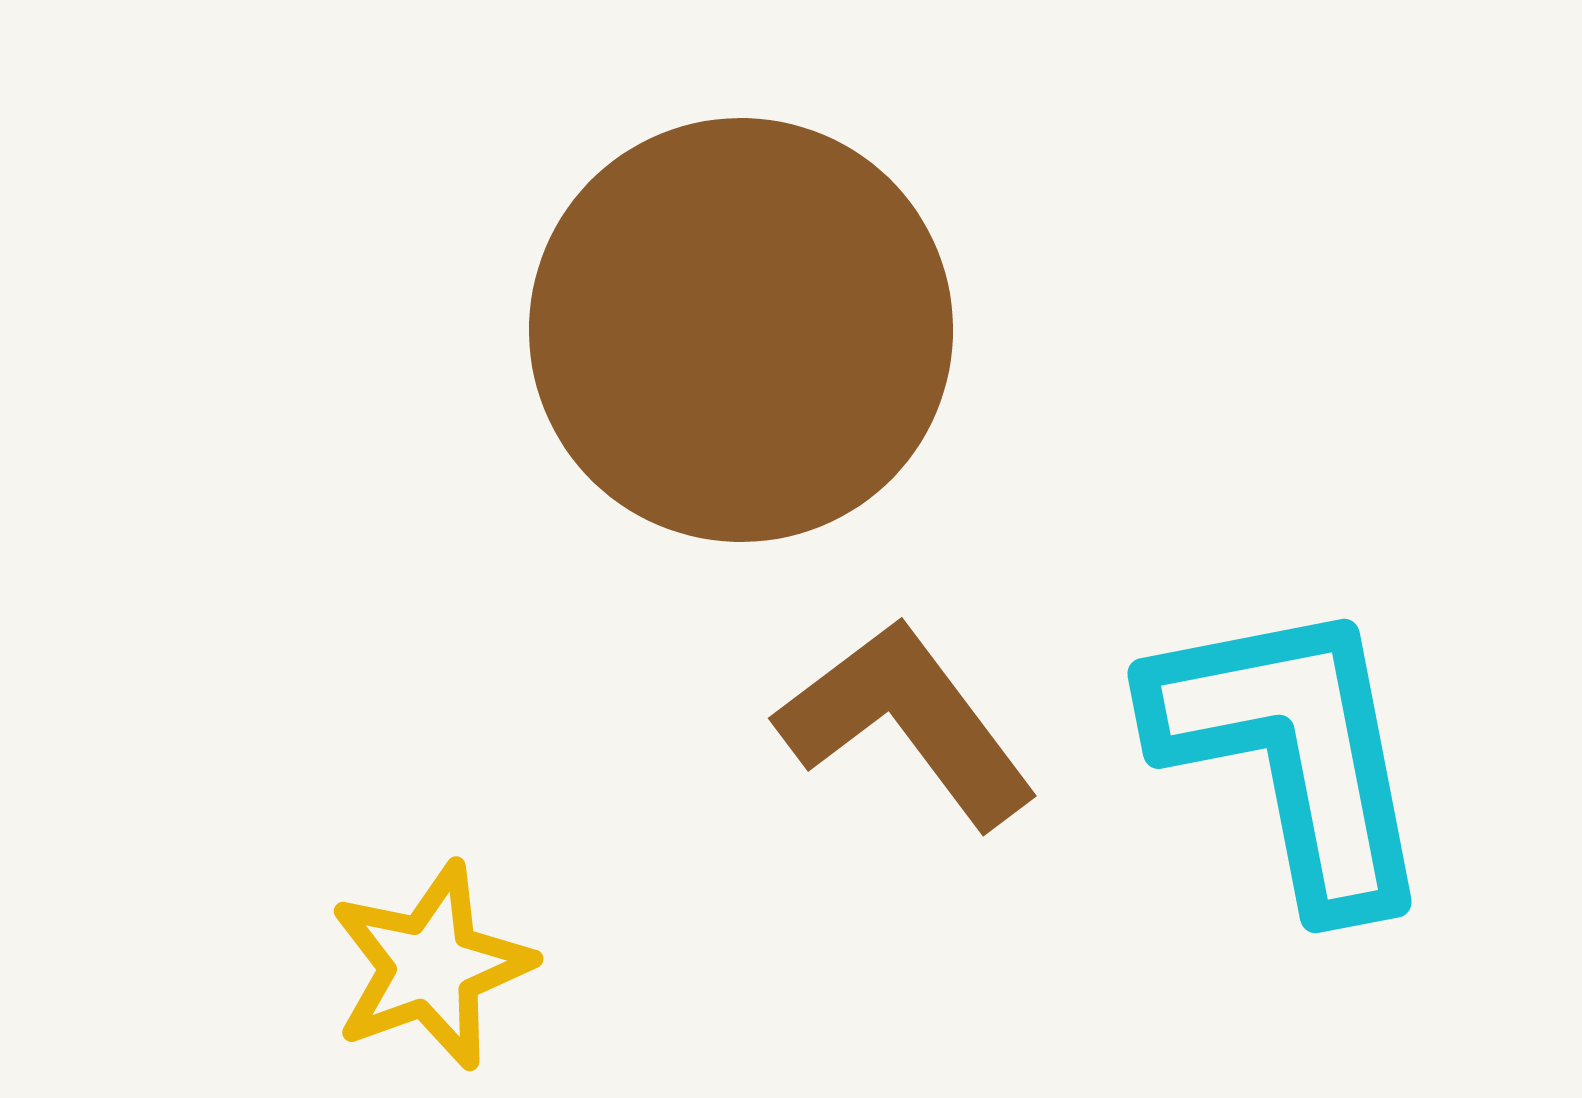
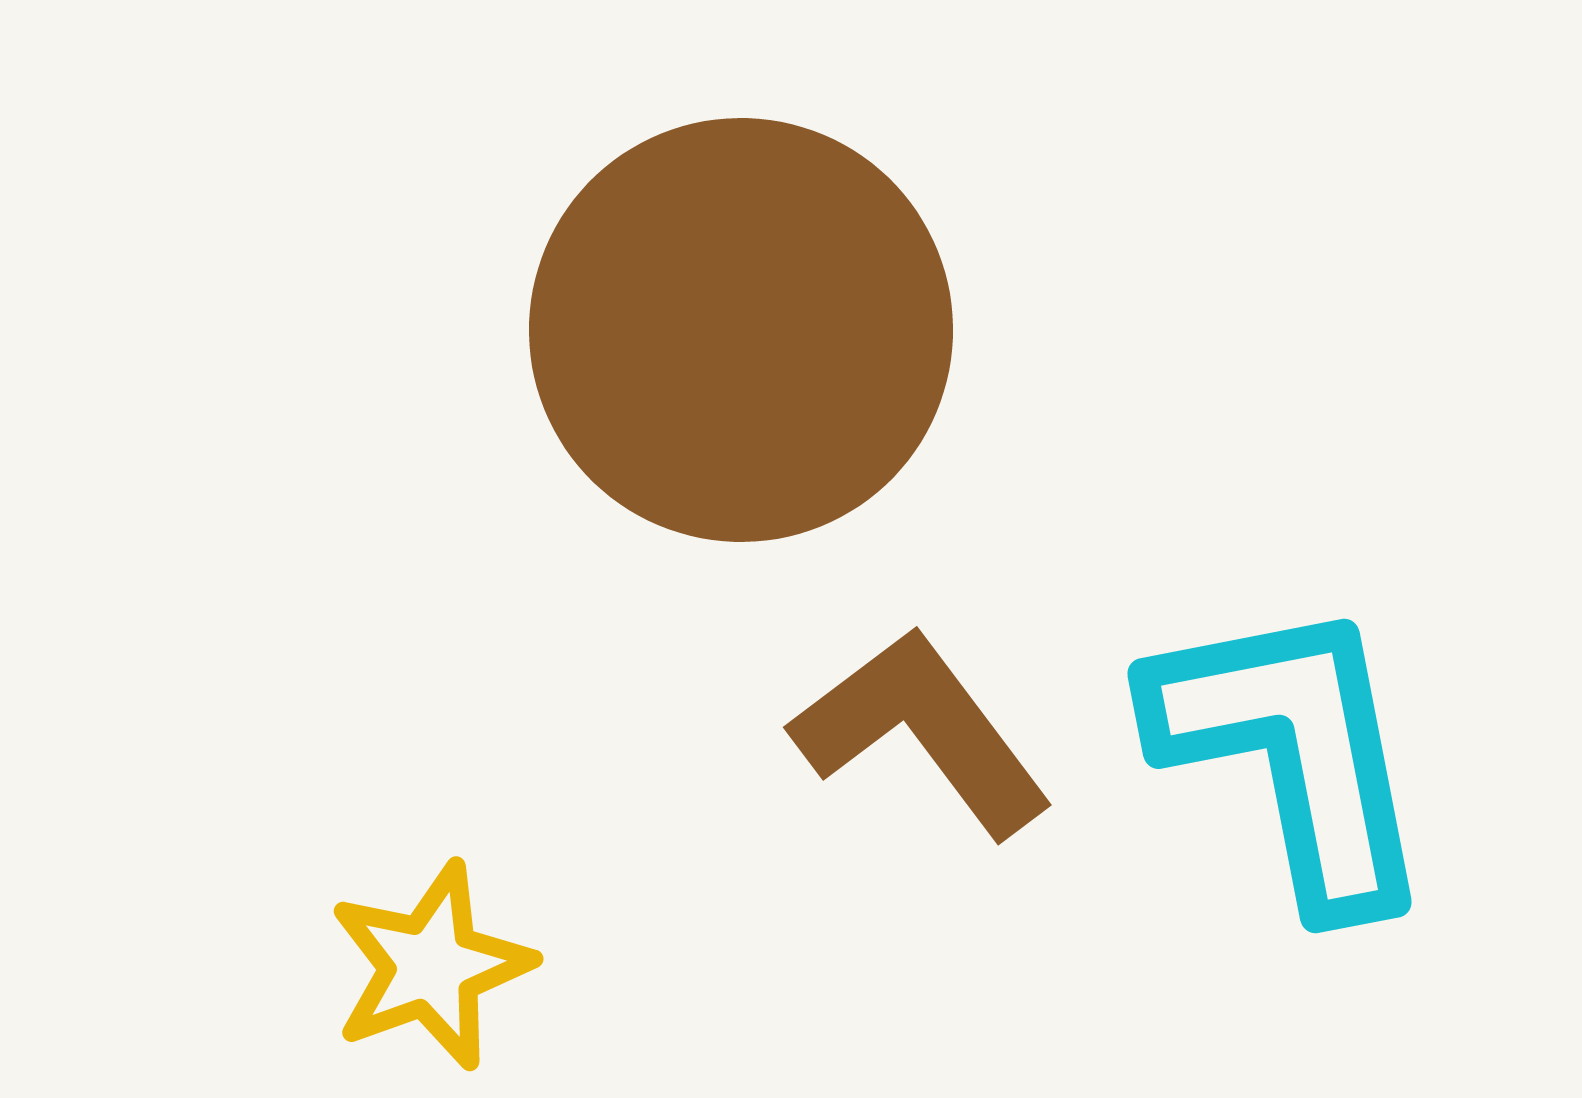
brown L-shape: moved 15 px right, 9 px down
